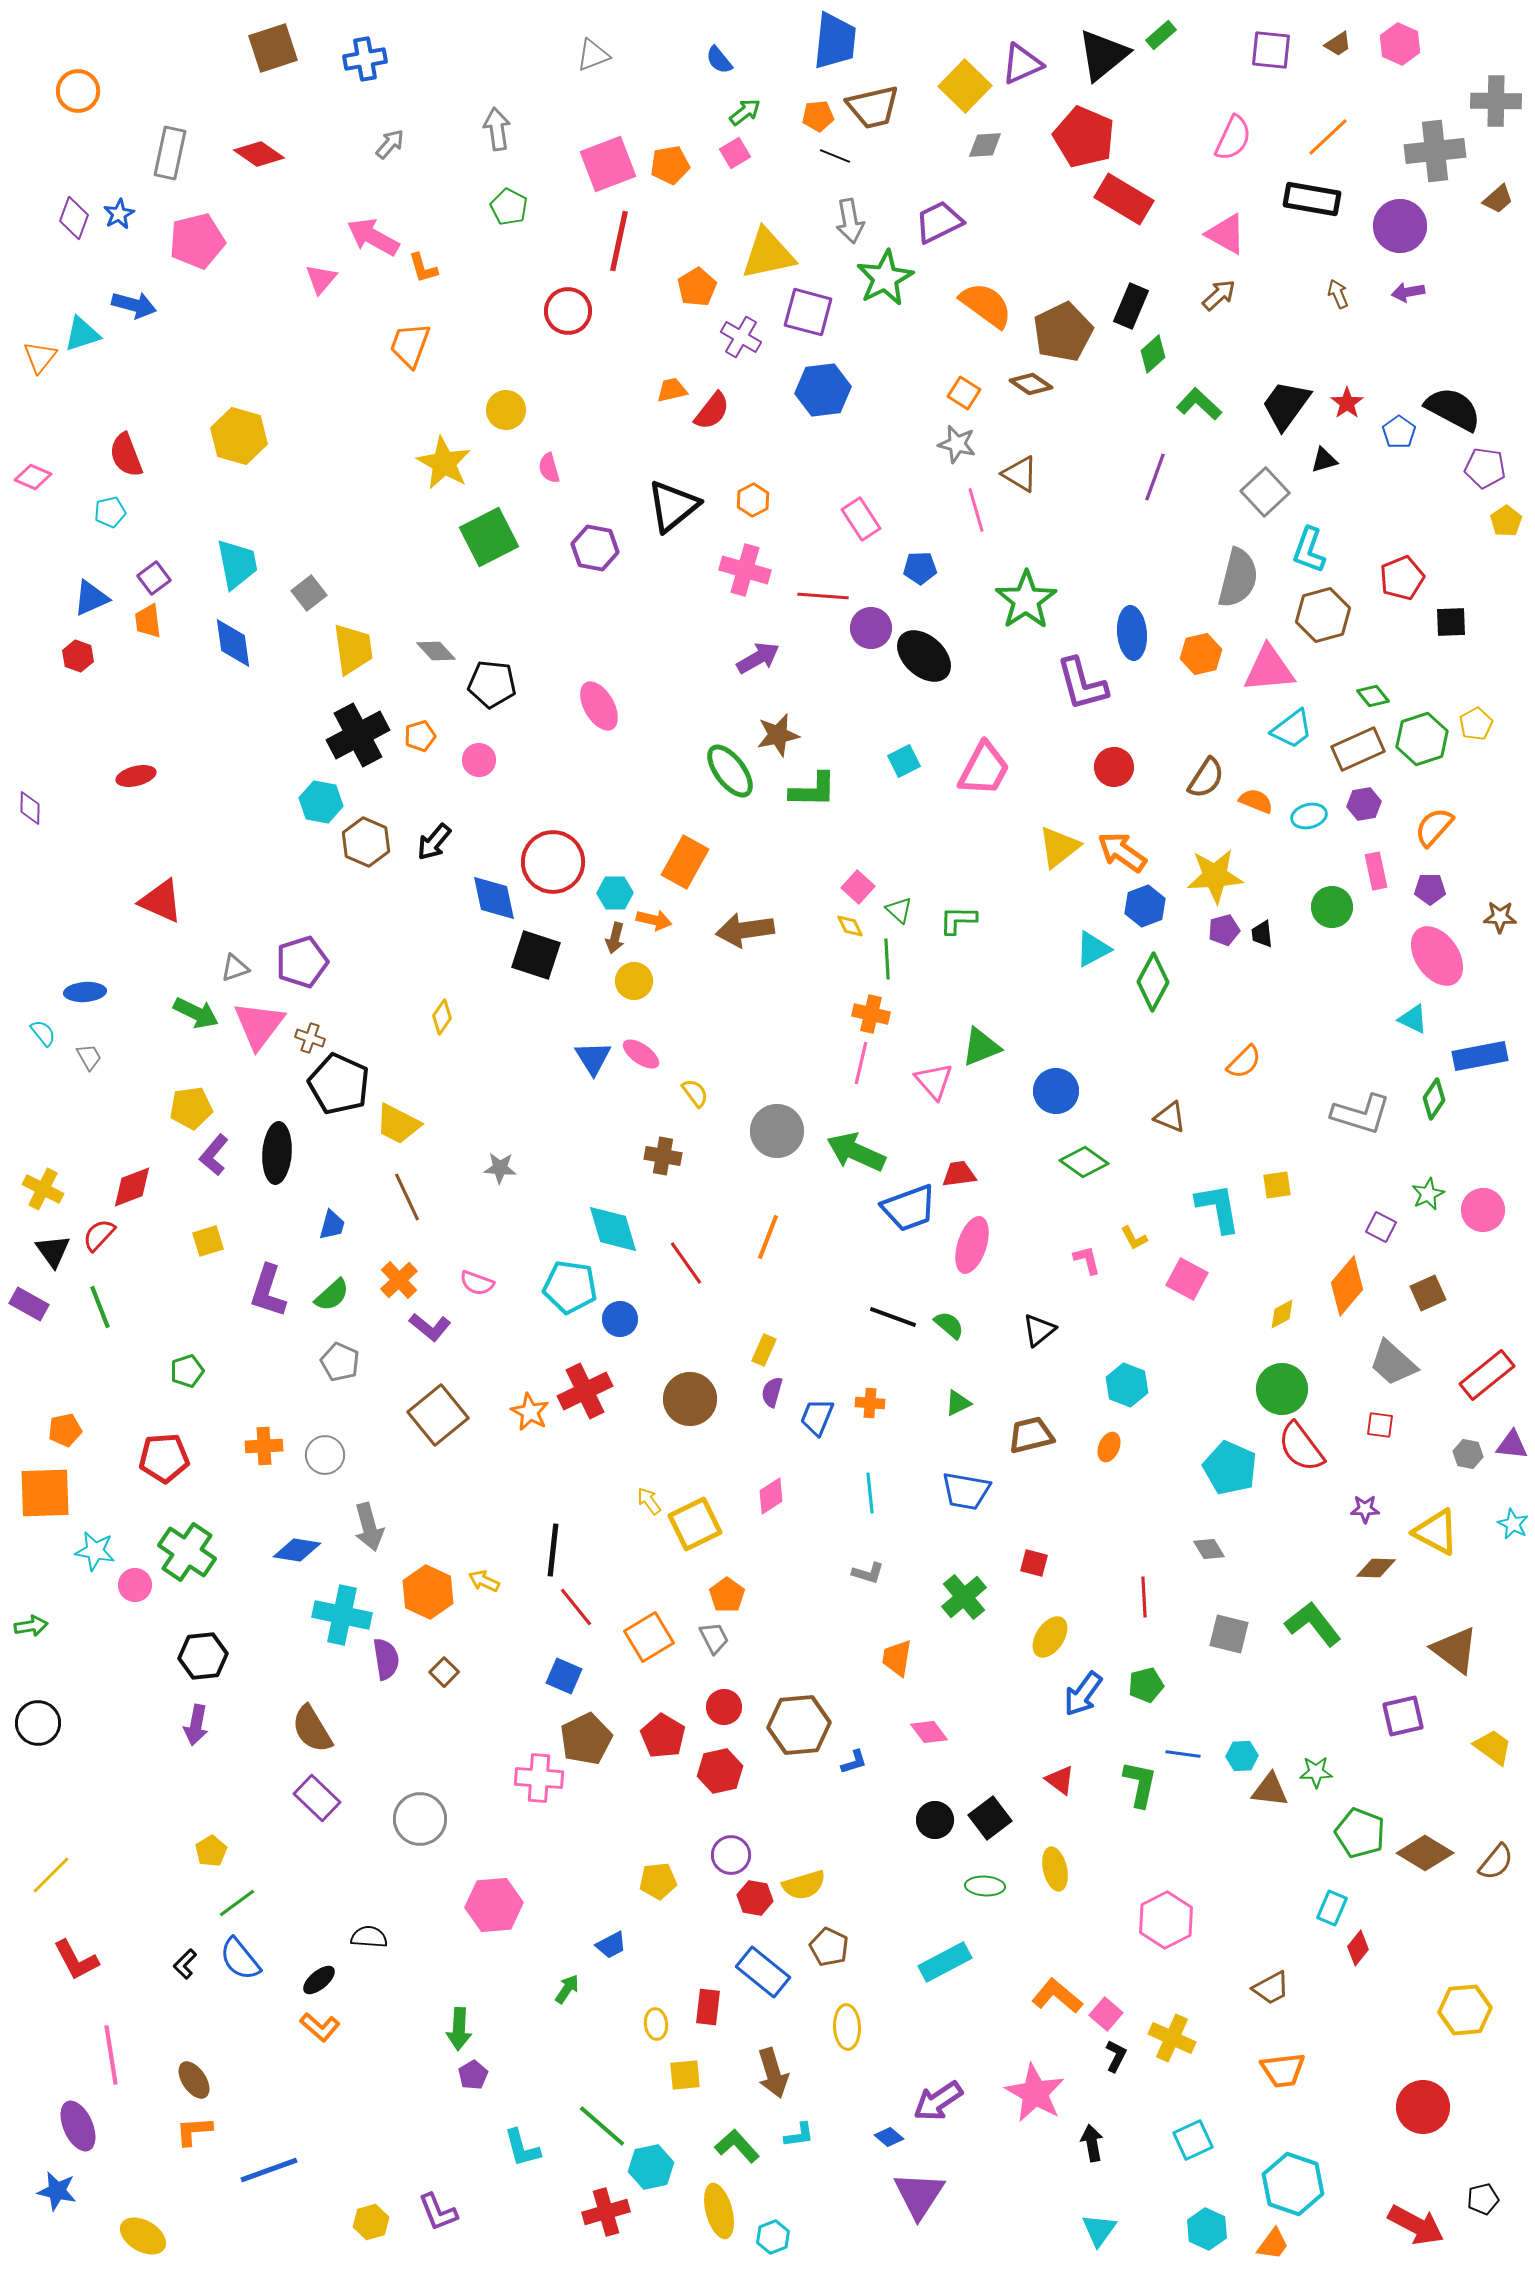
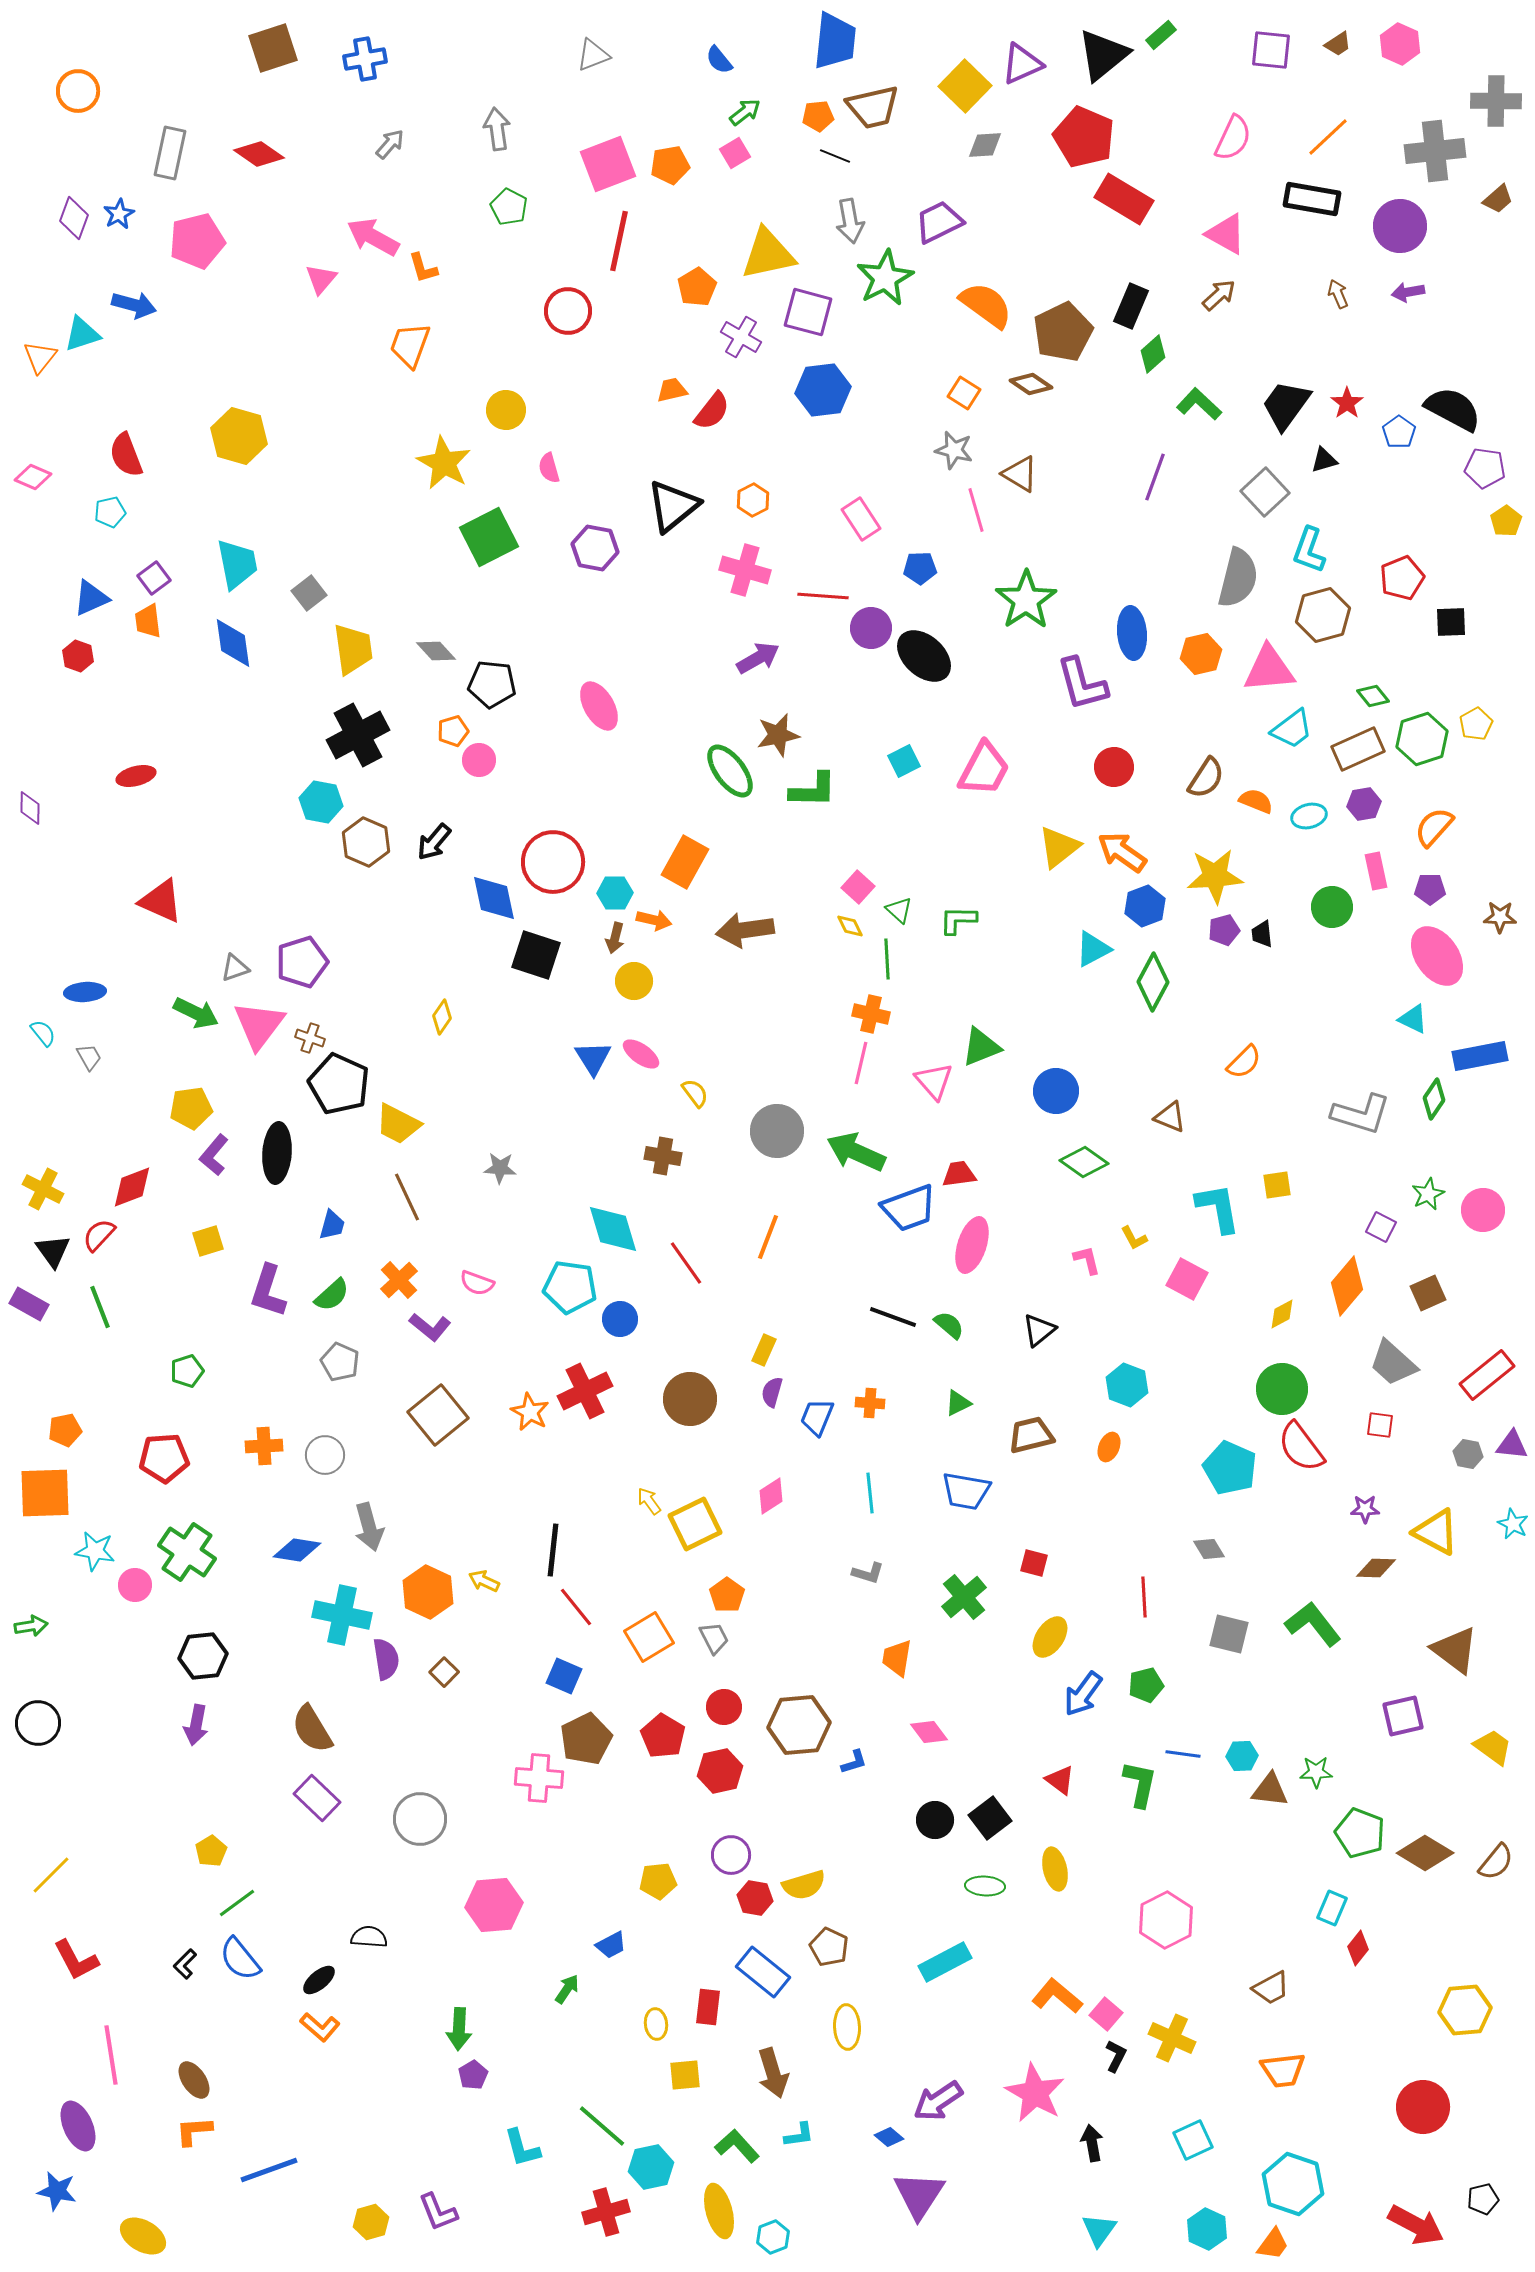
gray star at (957, 444): moved 3 px left, 6 px down
orange pentagon at (420, 736): moved 33 px right, 5 px up
